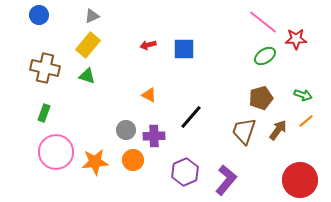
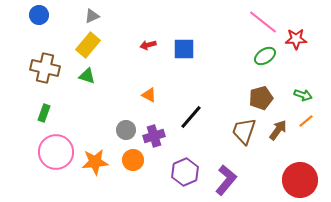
purple cross: rotated 15 degrees counterclockwise
